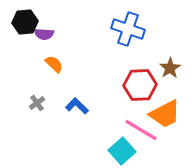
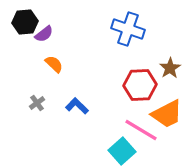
purple semicircle: rotated 42 degrees counterclockwise
orange trapezoid: moved 2 px right
